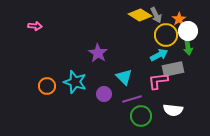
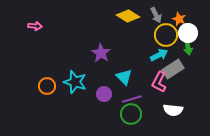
yellow diamond: moved 12 px left, 1 px down
orange star: rotated 16 degrees counterclockwise
white circle: moved 2 px down
purple star: moved 3 px right
gray rectangle: rotated 20 degrees counterclockwise
pink L-shape: moved 1 px right, 1 px down; rotated 55 degrees counterclockwise
green circle: moved 10 px left, 2 px up
